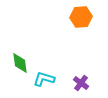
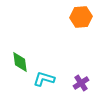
green diamond: moved 1 px up
purple cross: rotated 21 degrees clockwise
